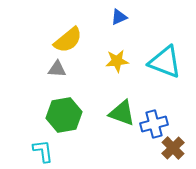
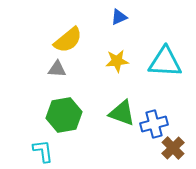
cyan triangle: rotated 18 degrees counterclockwise
